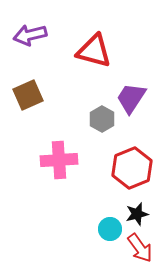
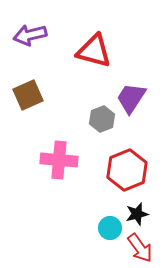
gray hexagon: rotated 10 degrees clockwise
pink cross: rotated 9 degrees clockwise
red hexagon: moved 5 px left, 2 px down
cyan circle: moved 1 px up
